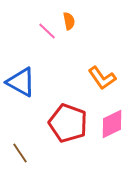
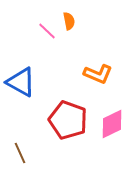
orange L-shape: moved 4 px left, 4 px up; rotated 32 degrees counterclockwise
red pentagon: moved 3 px up
brown line: rotated 10 degrees clockwise
